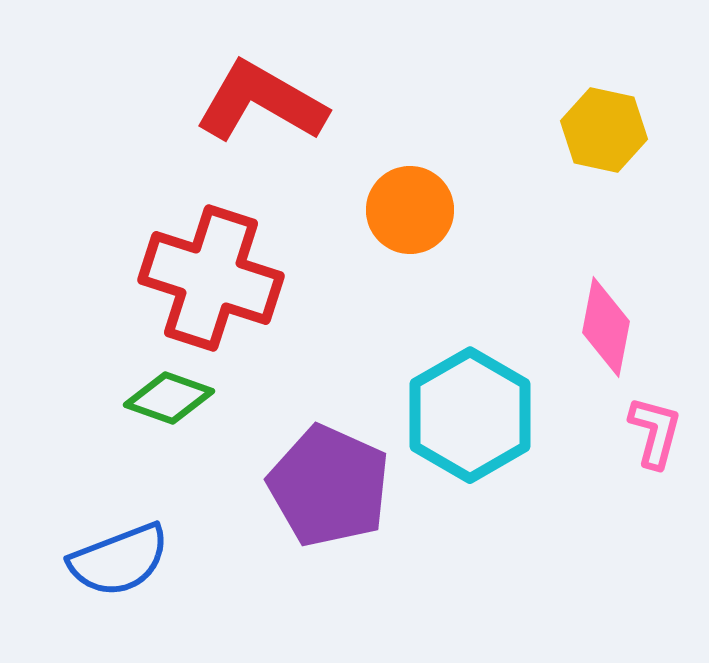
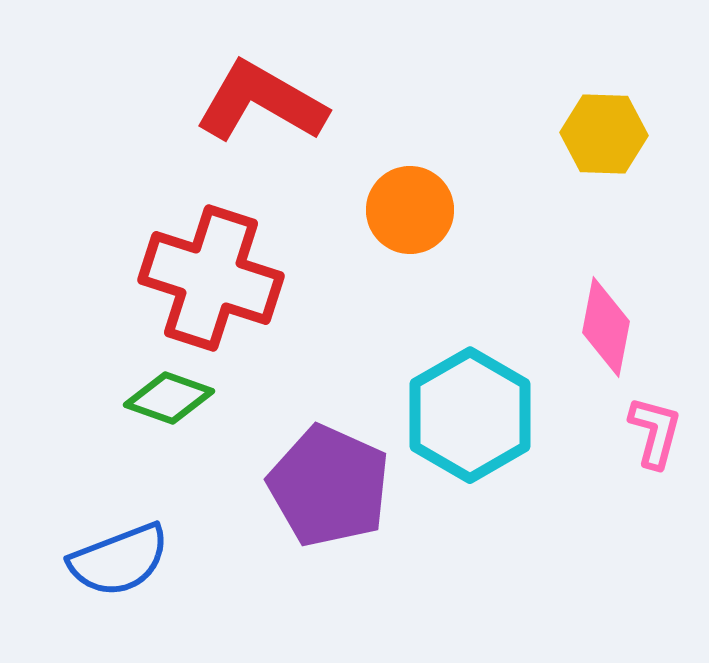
yellow hexagon: moved 4 px down; rotated 10 degrees counterclockwise
